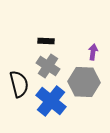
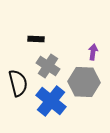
black rectangle: moved 10 px left, 2 px up
black semicircle: moved 1 px left, 1 px up
